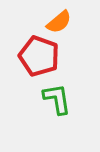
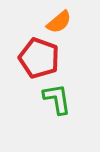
red pentagon: moved 2 px down
